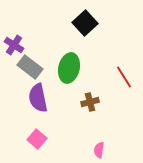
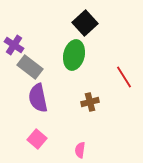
green ellipse: moved 5 px right, 13 px up
pink semicircle: moved 19 px left
